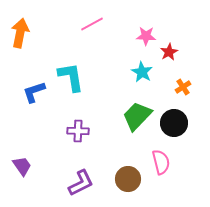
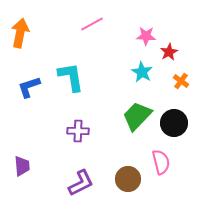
orange cross: moved 2 px left, 6 px up; rotated 21 degrees counterclockwise
blue L-shape: moved 5 px left, 5 px up
purple trapezoid: rotated 30 degrees clockwise
